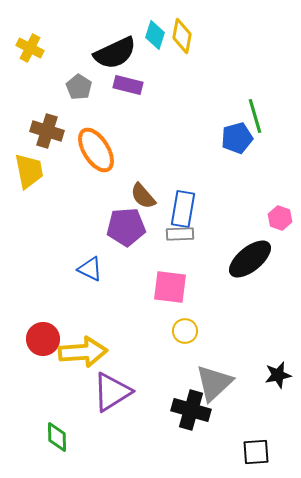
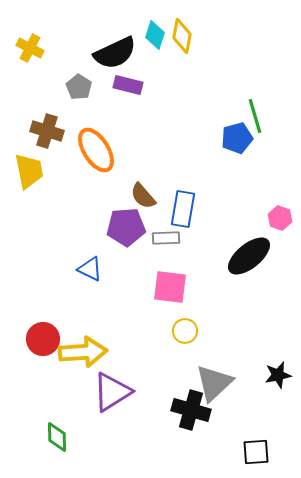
gray rectangle: moved 14 px left, 4 px down
black ellipse: moved 1 px left, 3 px up
